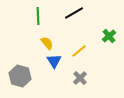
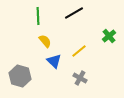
yellow semicircle: moved 2 px left, 2 px up
blue triangle: rotated 14 degrees counterclockwise
gray cross: rotated 16 degrees counterclockwise
